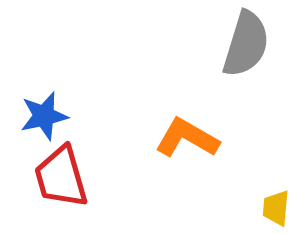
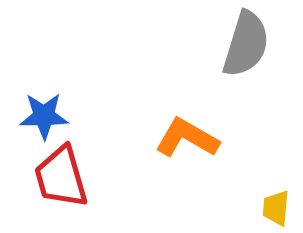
blue star: rotated 12 degrees clockwise
